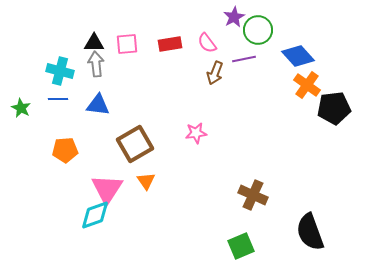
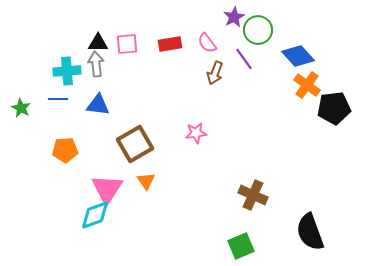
black triangle: moved 4 px right
purple line: rotated 65 degrees clockwise
cyan cross: moved 7 px right; rotated 20 degrees counterclockwise
